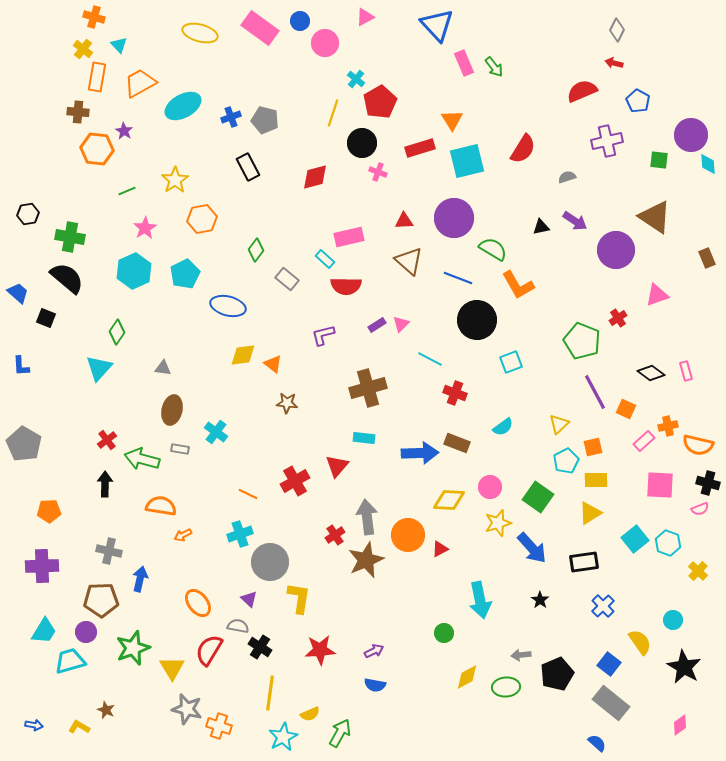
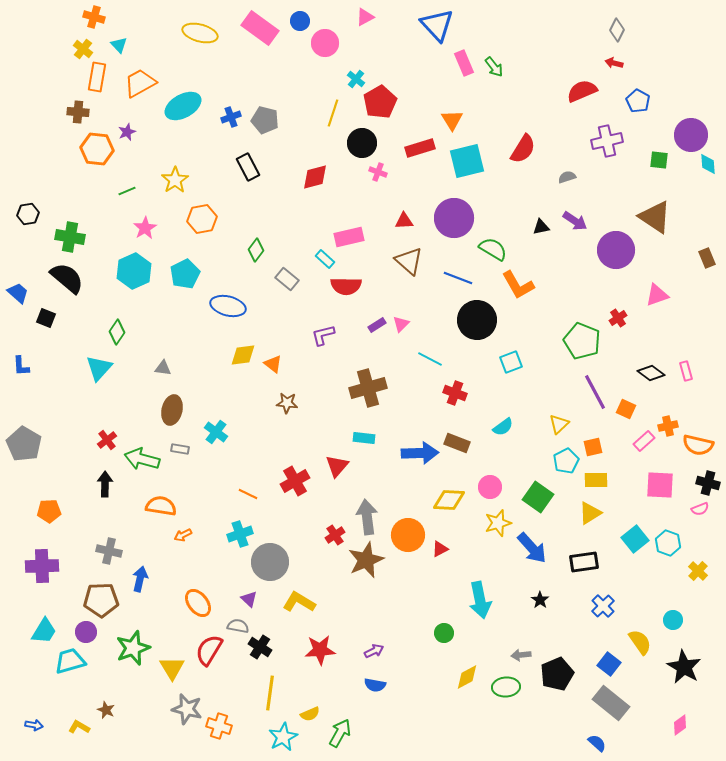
purple star at (124, 131): moved 3 px right, 1 px down; rotated 18 degrees clockwise
yellow L-shape at (299, 598): moved 4 px down; rotated 68 degrees counterclockwise
